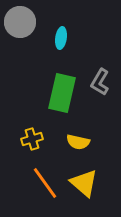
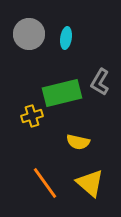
gray circle: moved 9 px right, 12 px down
cyan ellipse: moved 5 px right
green rectangle: rotated 63 degrees clockwise
yellow cross: moved 23 px up
yellow triangle: moved 6 px right
